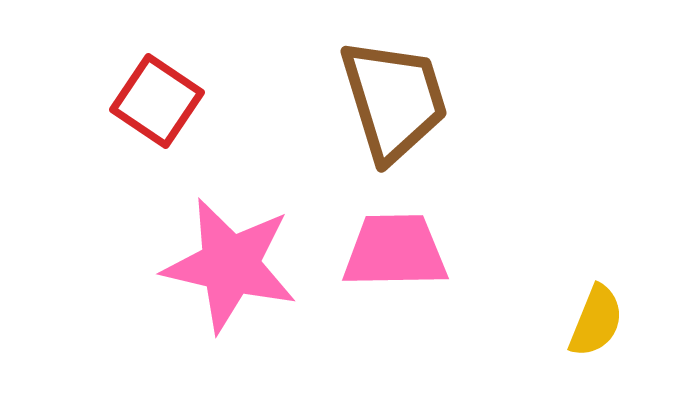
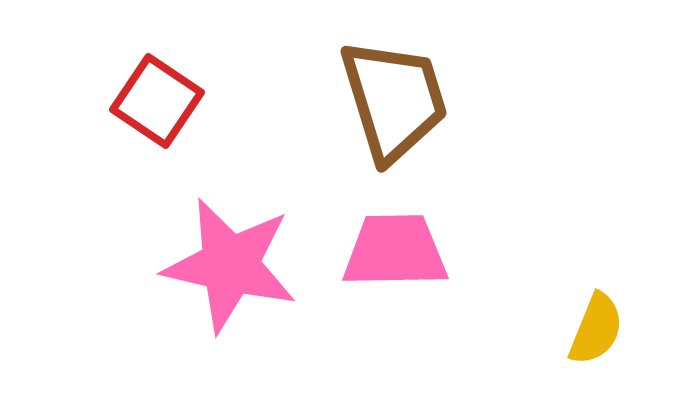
yellow semicircle: moved 8 px down
